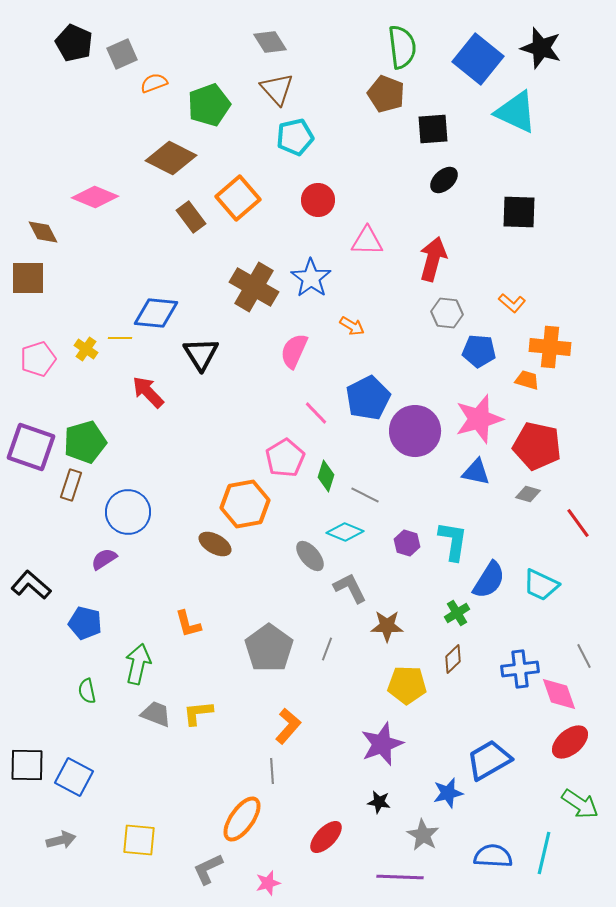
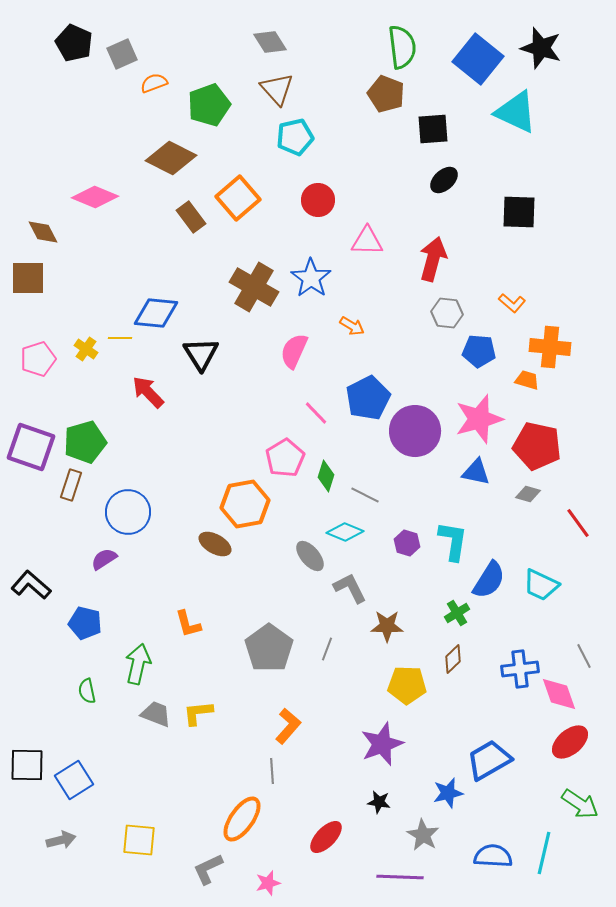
blue square at (74, 777): moved 3 px down; rotated 30 degrees clockwise
